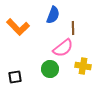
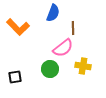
blue semicircle: moved 2 px up
